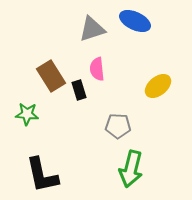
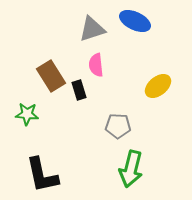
pink semicircle: moved 1 px left, 4 px up
